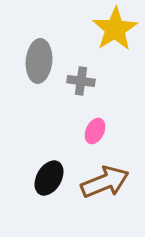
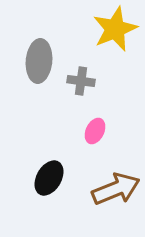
yellow star: rotated 9 degrees clockwise
brown arrow: moved 11 px right, 7 px down
